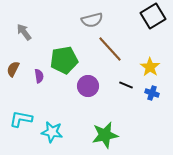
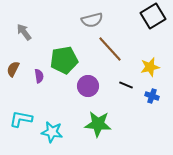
yellow star: rotated 24 degrees clockwise
blue cross: moved 3 px down
green star: moved 7 px left, 11 px up; rotated 16 degrees clockwise
